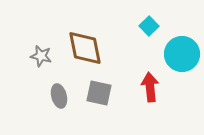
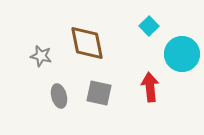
brown diamond: moved 2 px right, 5 px up
